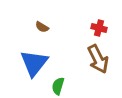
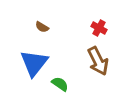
red cross: rotated 14 degrees clockwise
brown arrow: moved 2 px down
green semicircle: moved 2 px right, 2 px up; rotated 108 degrees clockwise
